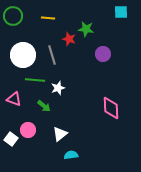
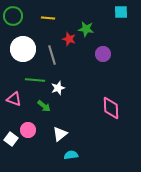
white circle: moved 6 px up
